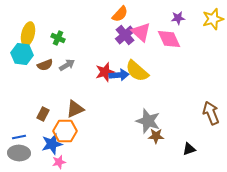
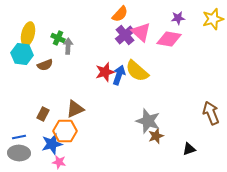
pink diamond: rotated 55 degrees counterclockwise
gray arrow: moved 1 px right, 19 px up; rotated 56 degrees counterclockwise
blue arrow: rotated 66 degrees counterclockwise
brown star: rotated 21 degrees counterclockwise
pink star: rotated 24 degrees clockwise
